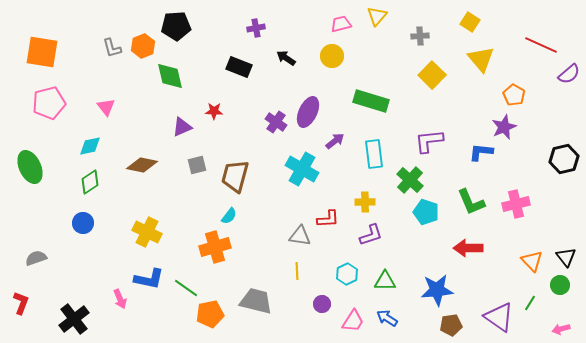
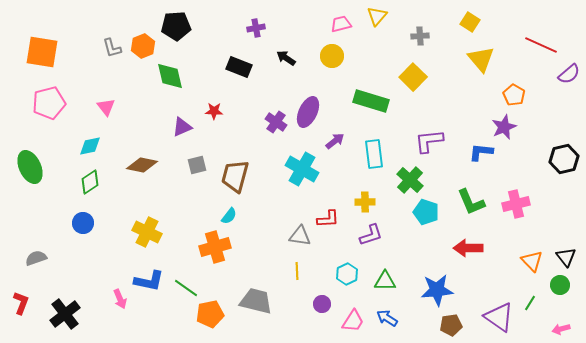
yellow square at (432, 75): moved 19 px left, 2 px down
blue L-shape at (149, 279): moved 2 px down
black cross at (74, 319): moved 9 px left, 5 px up
